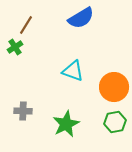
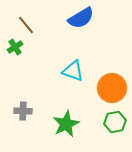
brown line: rotated 72 degrees counterclockwise
orange circle: moved 2 px left, 1 px down
